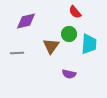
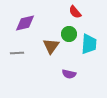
purple diamond: moved 1 px left, 2 px down
